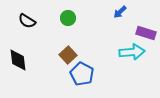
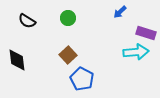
cyan arrow: moved 4 px right
black diamond: moved 1 px left
blue pentagon: moved 5 px down
